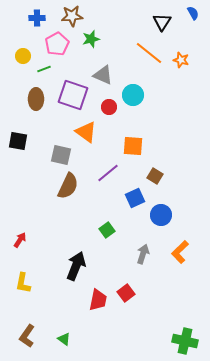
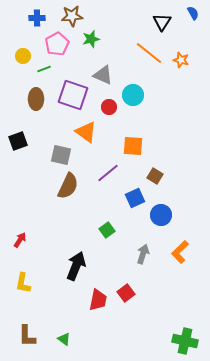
black square: rotated 30 degrees counterclockwise
brown L-shape: rotated 35 degrees counterclockwise
